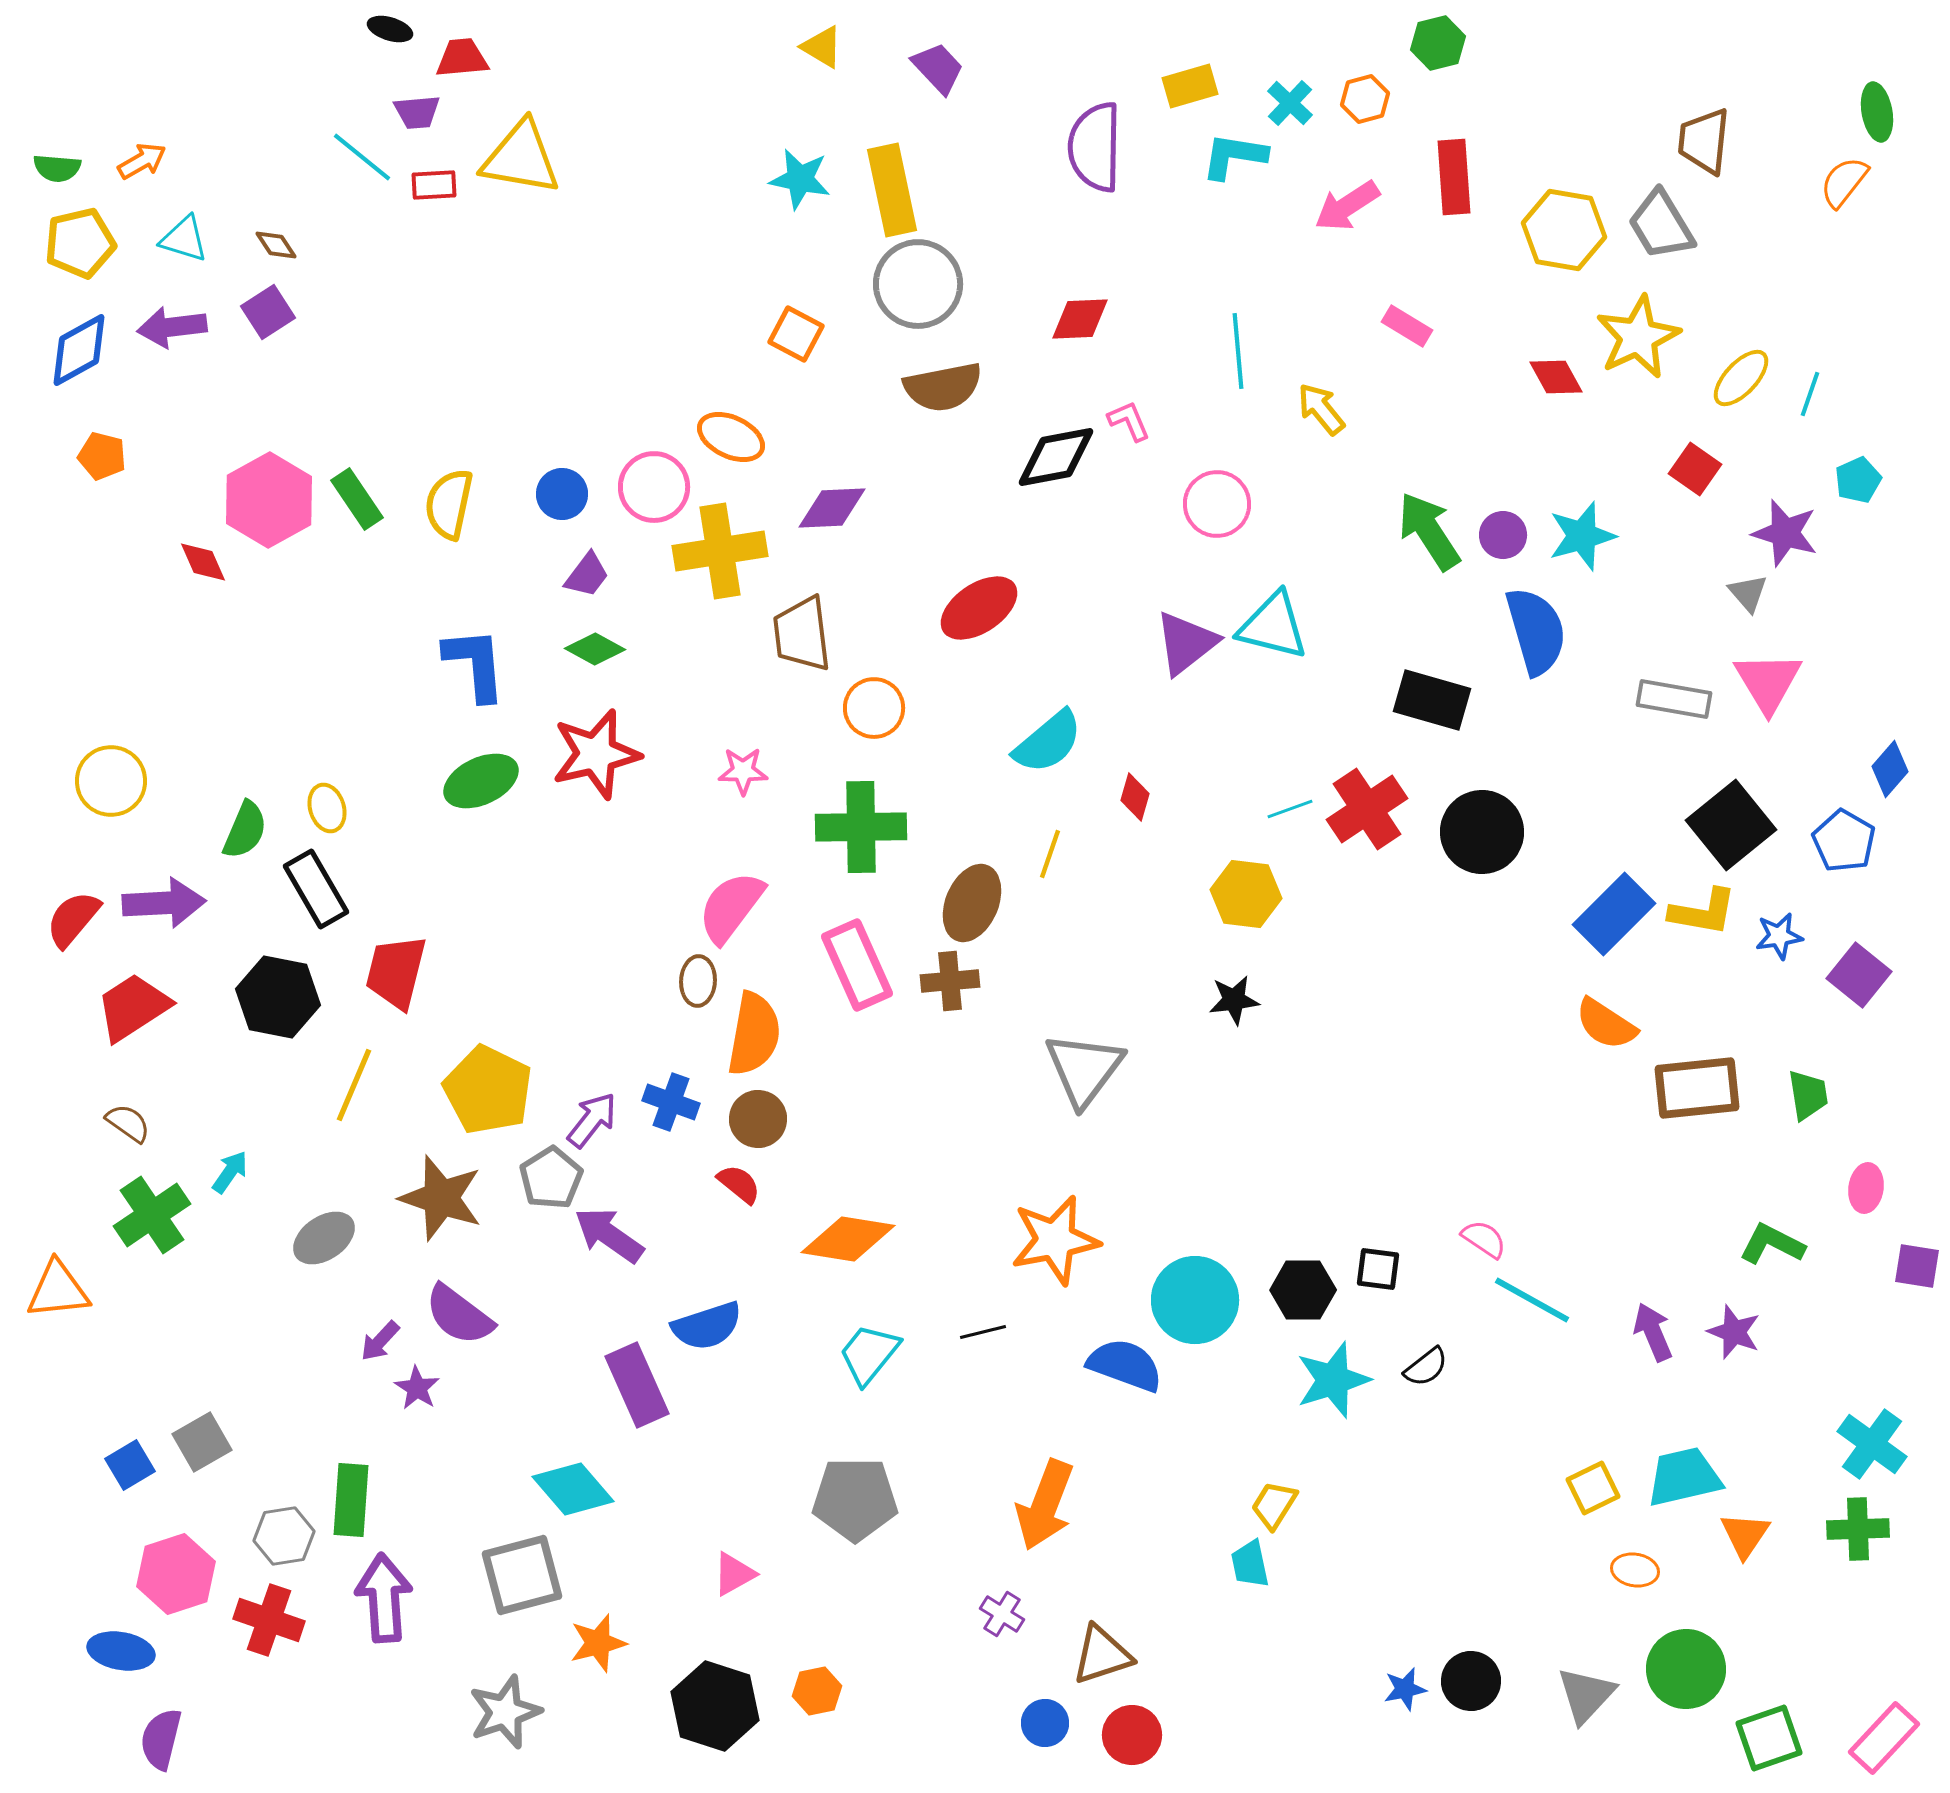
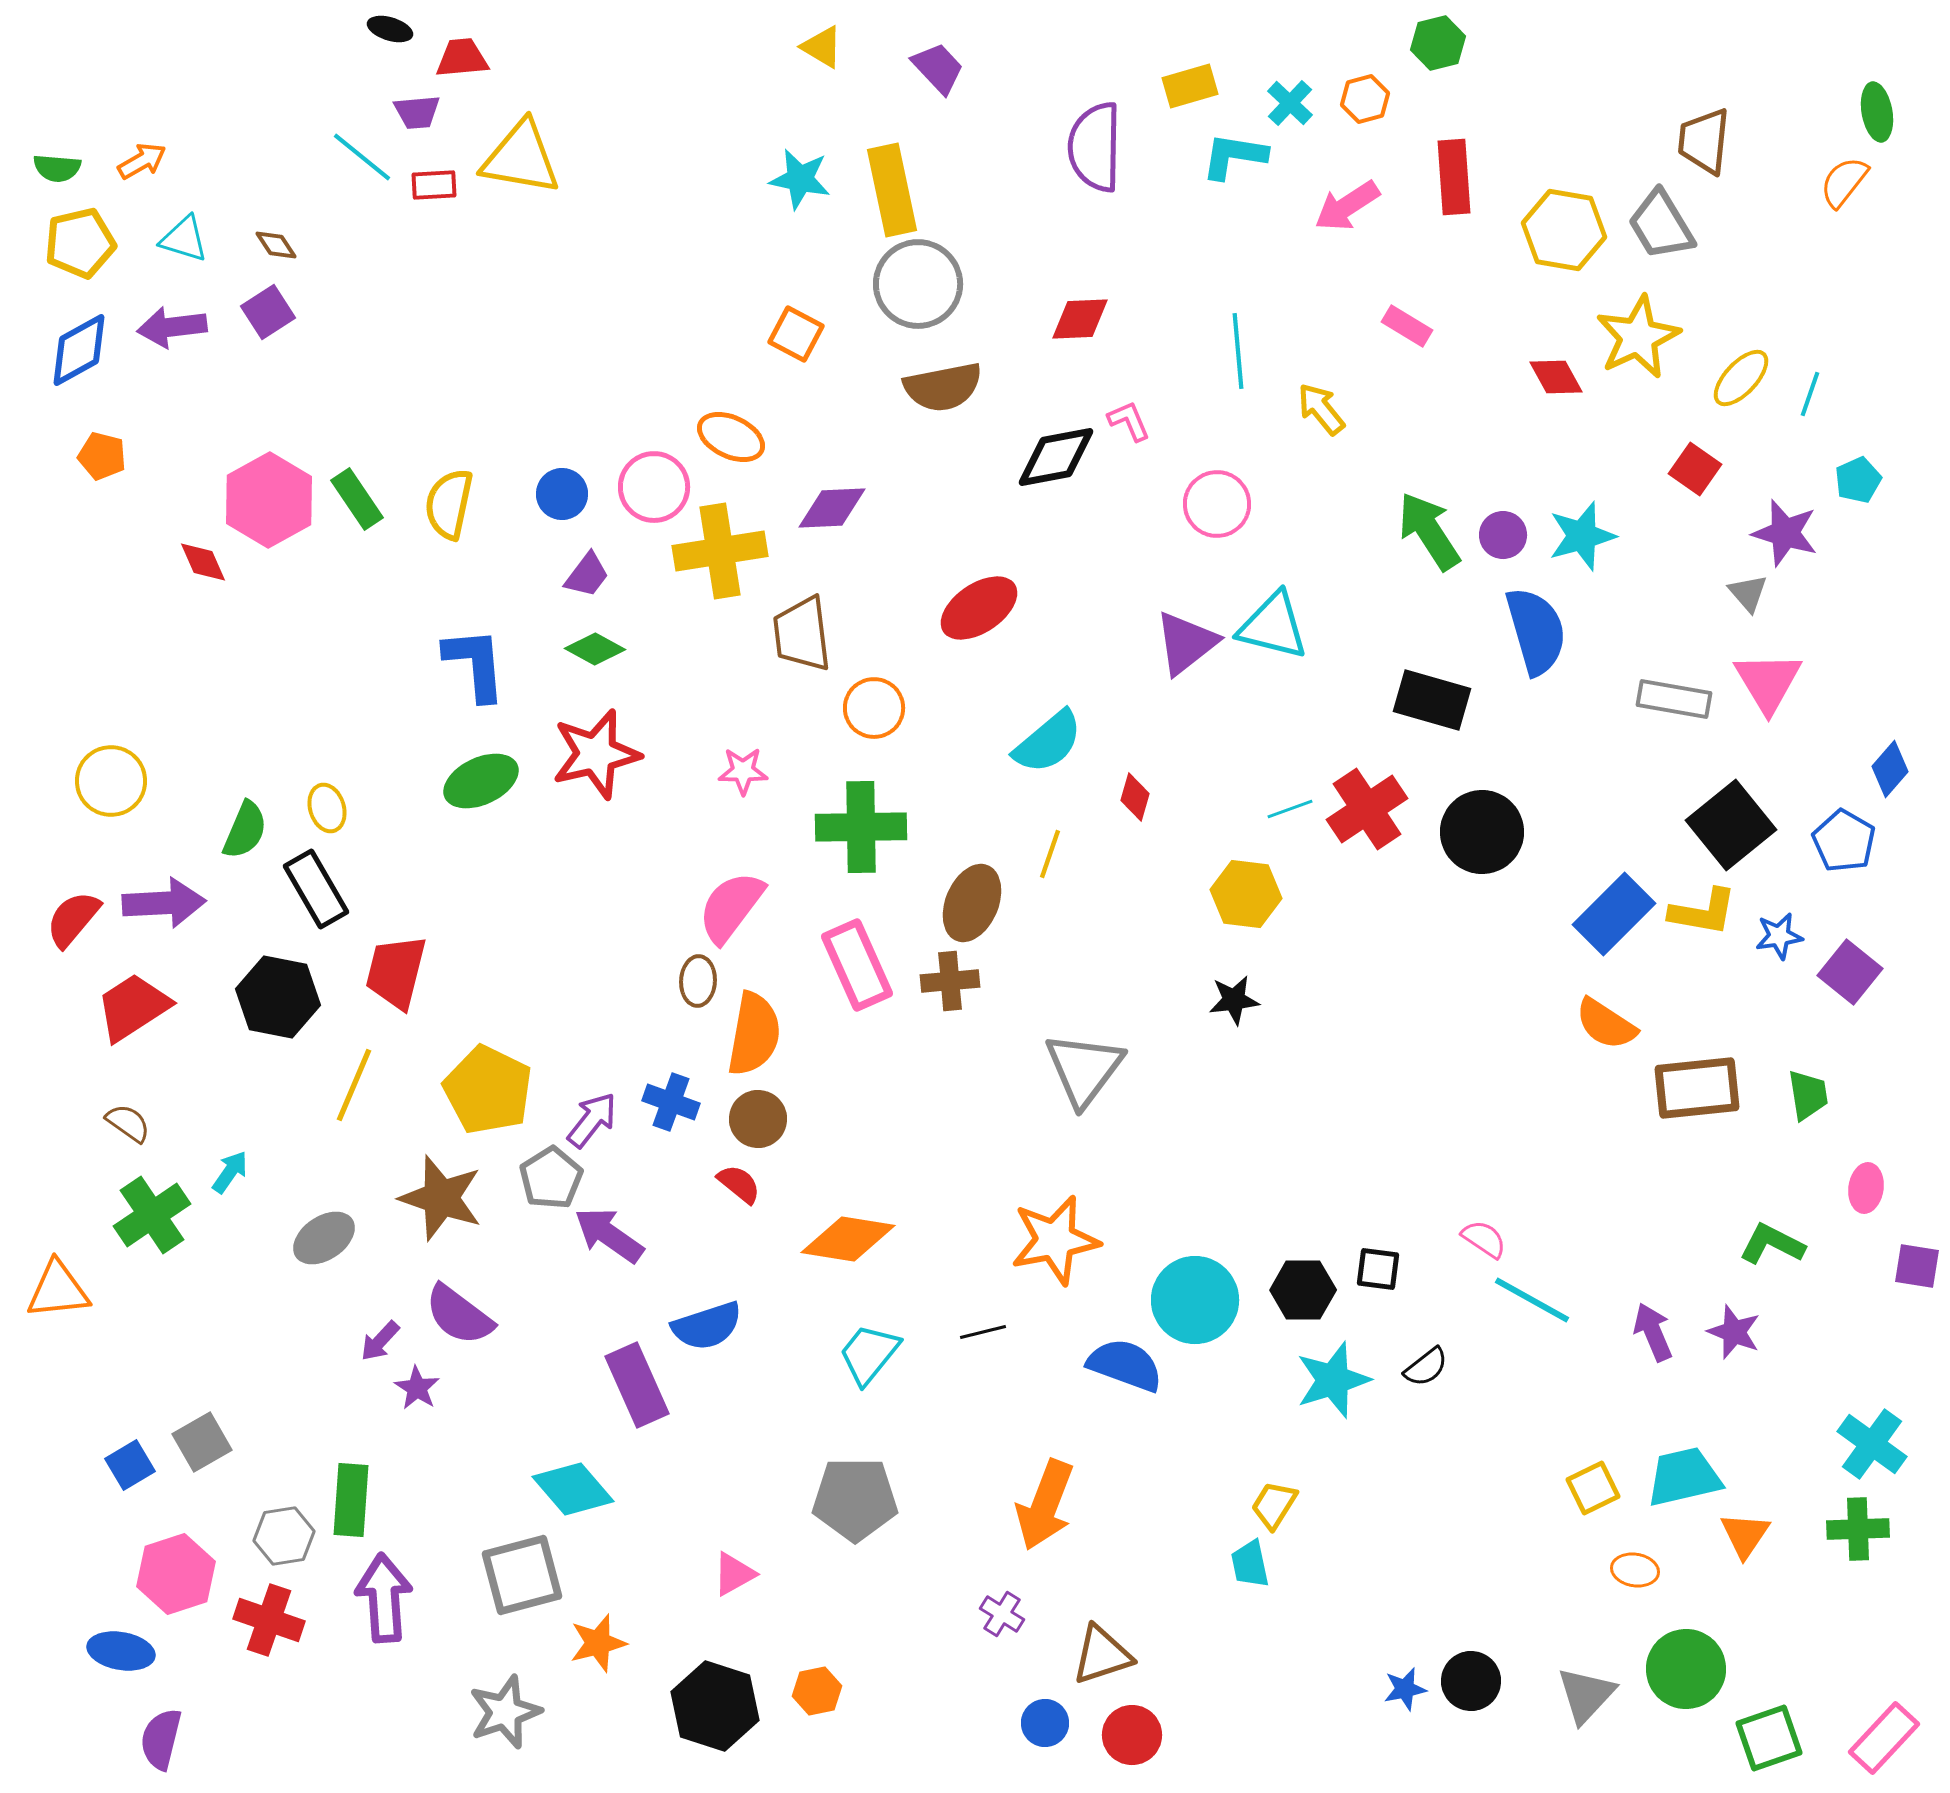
purple square at (1859, 975): moved 9 px left, 3 px up
